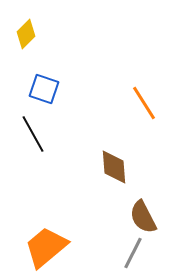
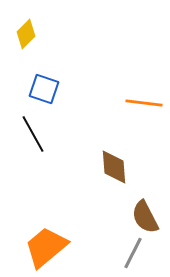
orange line: rotated 51 degrees counterclockwise
brown semicircle: moved 2 px right
